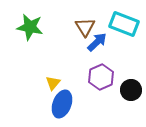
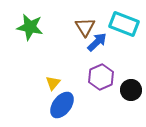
blue ellipse: moved 1 px down; rotated 16 degrees clockwise
